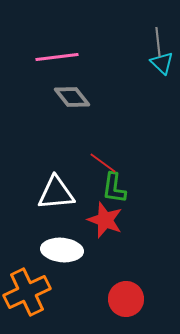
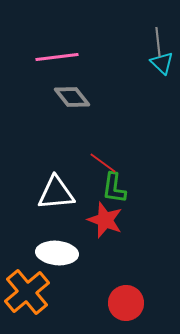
white ellipse: moved 5 px left, 3 px down
orange cross: rotated 15 degrees counterclockwise
red circle: moved 4 px down
